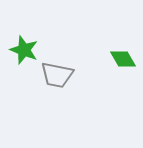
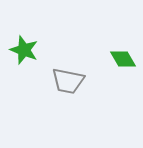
gray trapezoid: moved 11 px right, 6 px down
